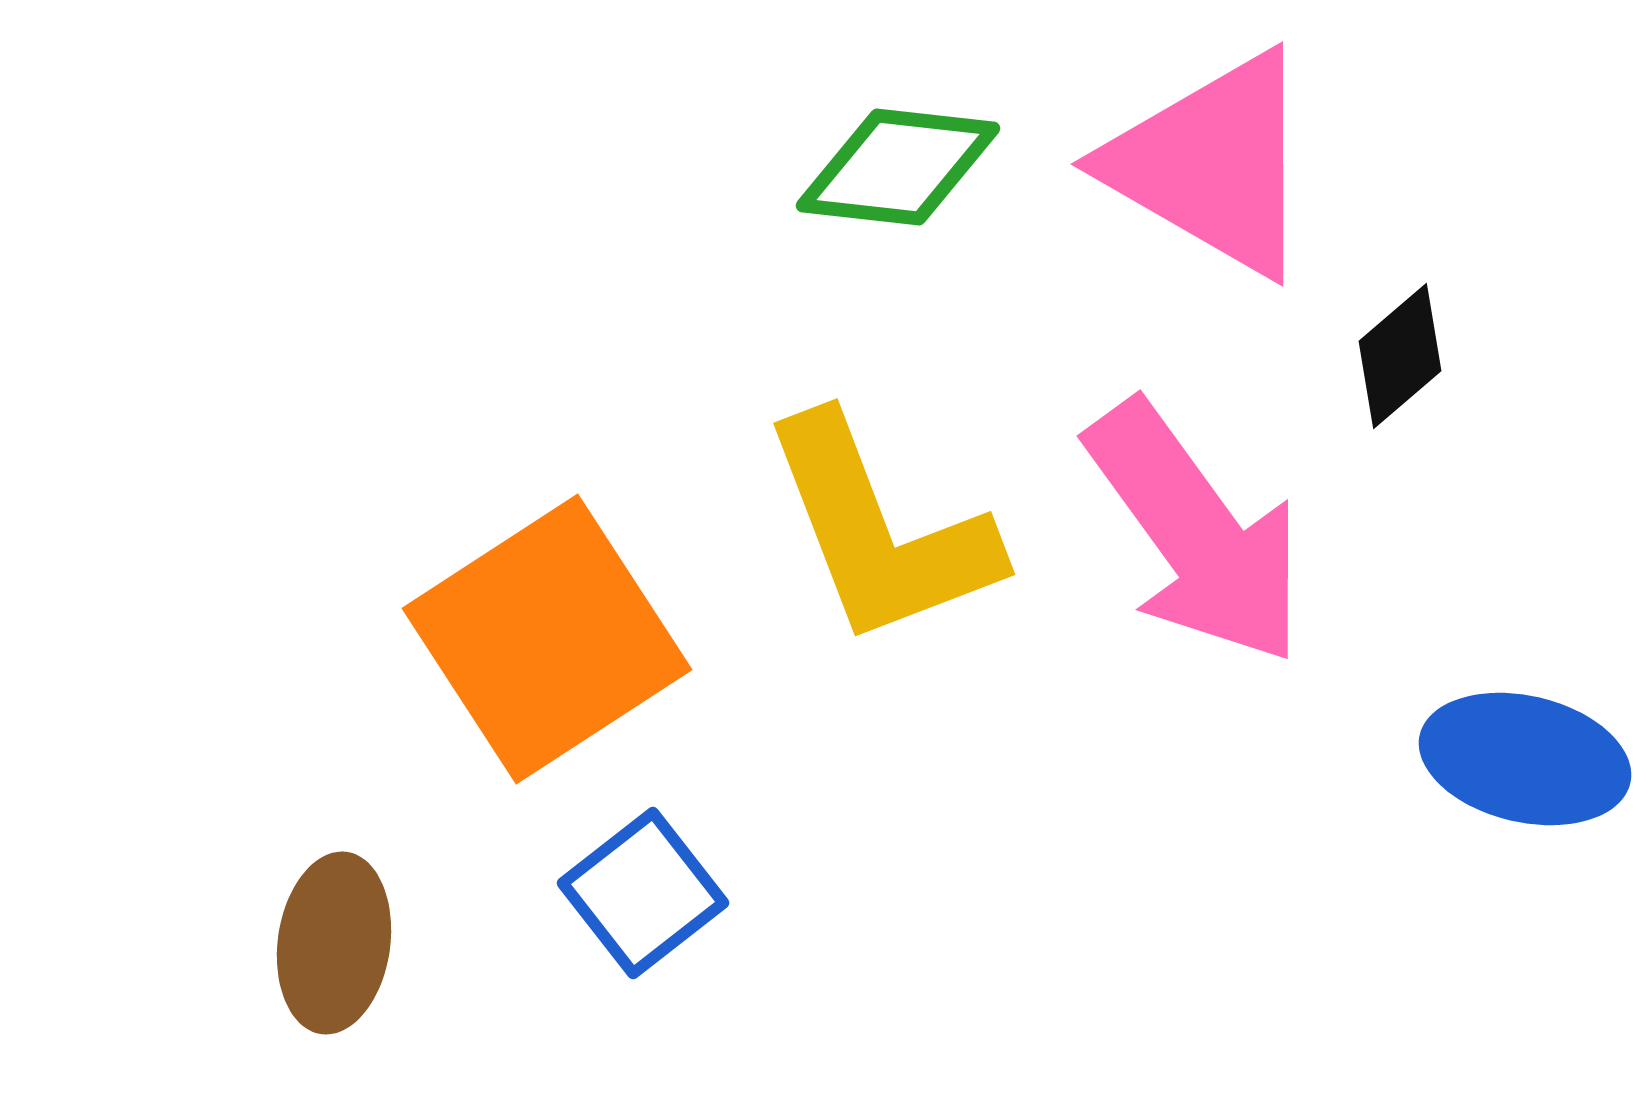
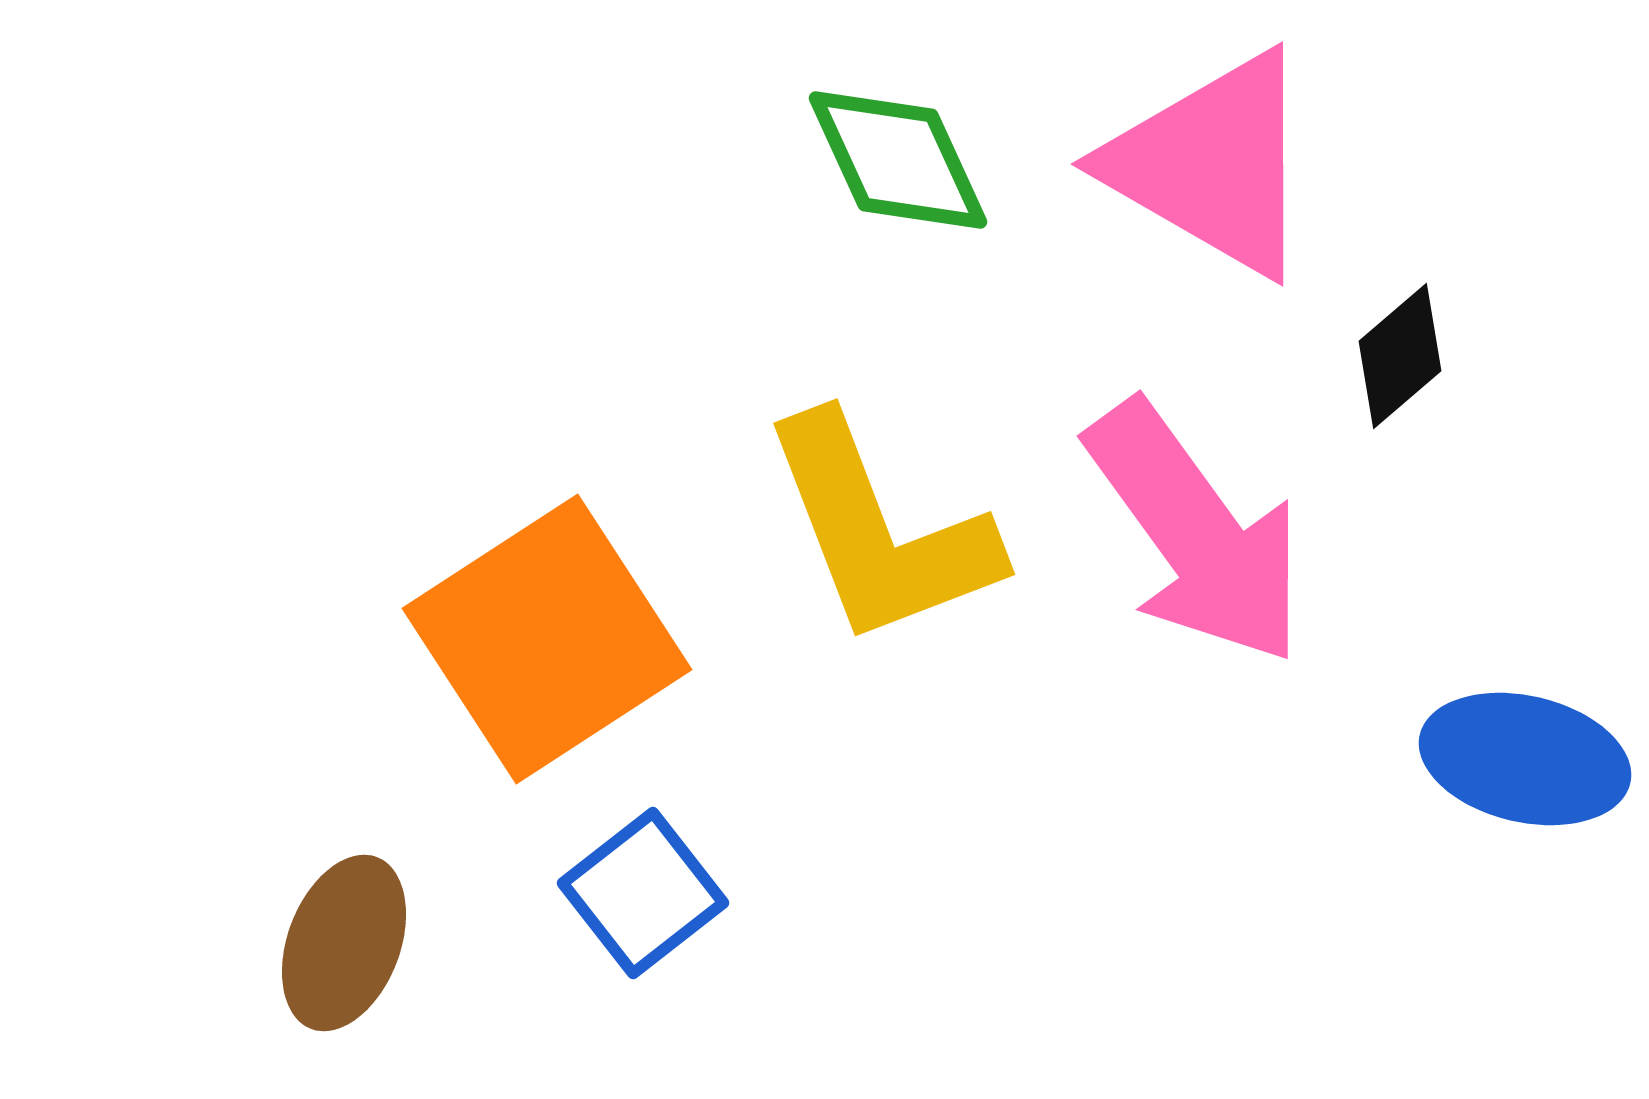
green diamond: moved 7 px up; rotated 59 degrees clockwise
brown ellipse: moved 10 px right; rotated 13 degrees clockwise
